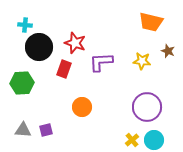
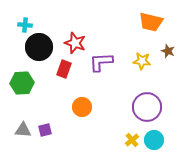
purple square: moved 1 px left
